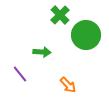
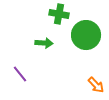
green cross: moved 1 px left, 1 px up; rotated 36 degrees counterclockwise
green arrow: moved 2 px right, 9 px up
orange arrow: moved 28 px right
